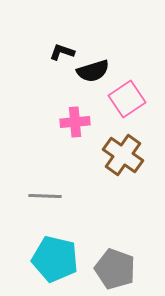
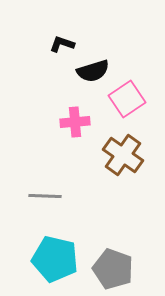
black L-shape: moved 8 px up
gray pentagon: moved 2 px left
